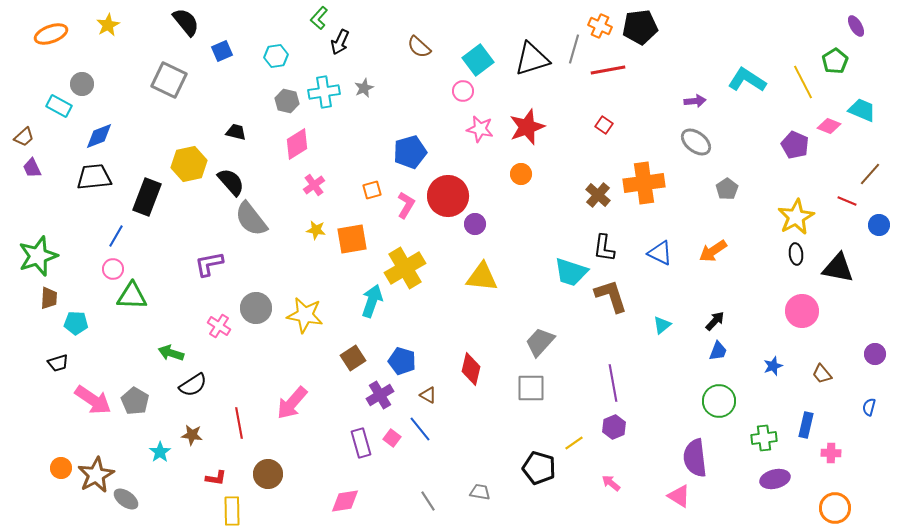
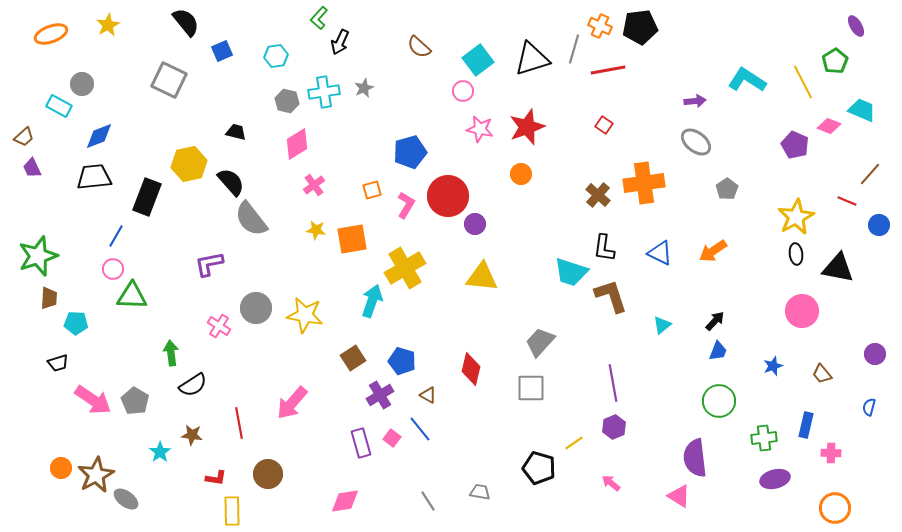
green arrow at (171, 353): rotated 65 degrees clockwise
